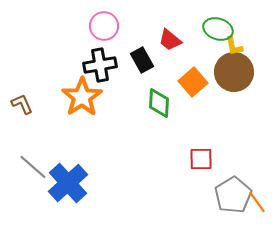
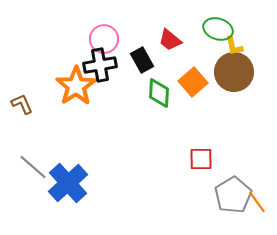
pink circle: moved 13 px down
orange star: moved 6 px left, 11 px up
green diamond: moved 10 px up
